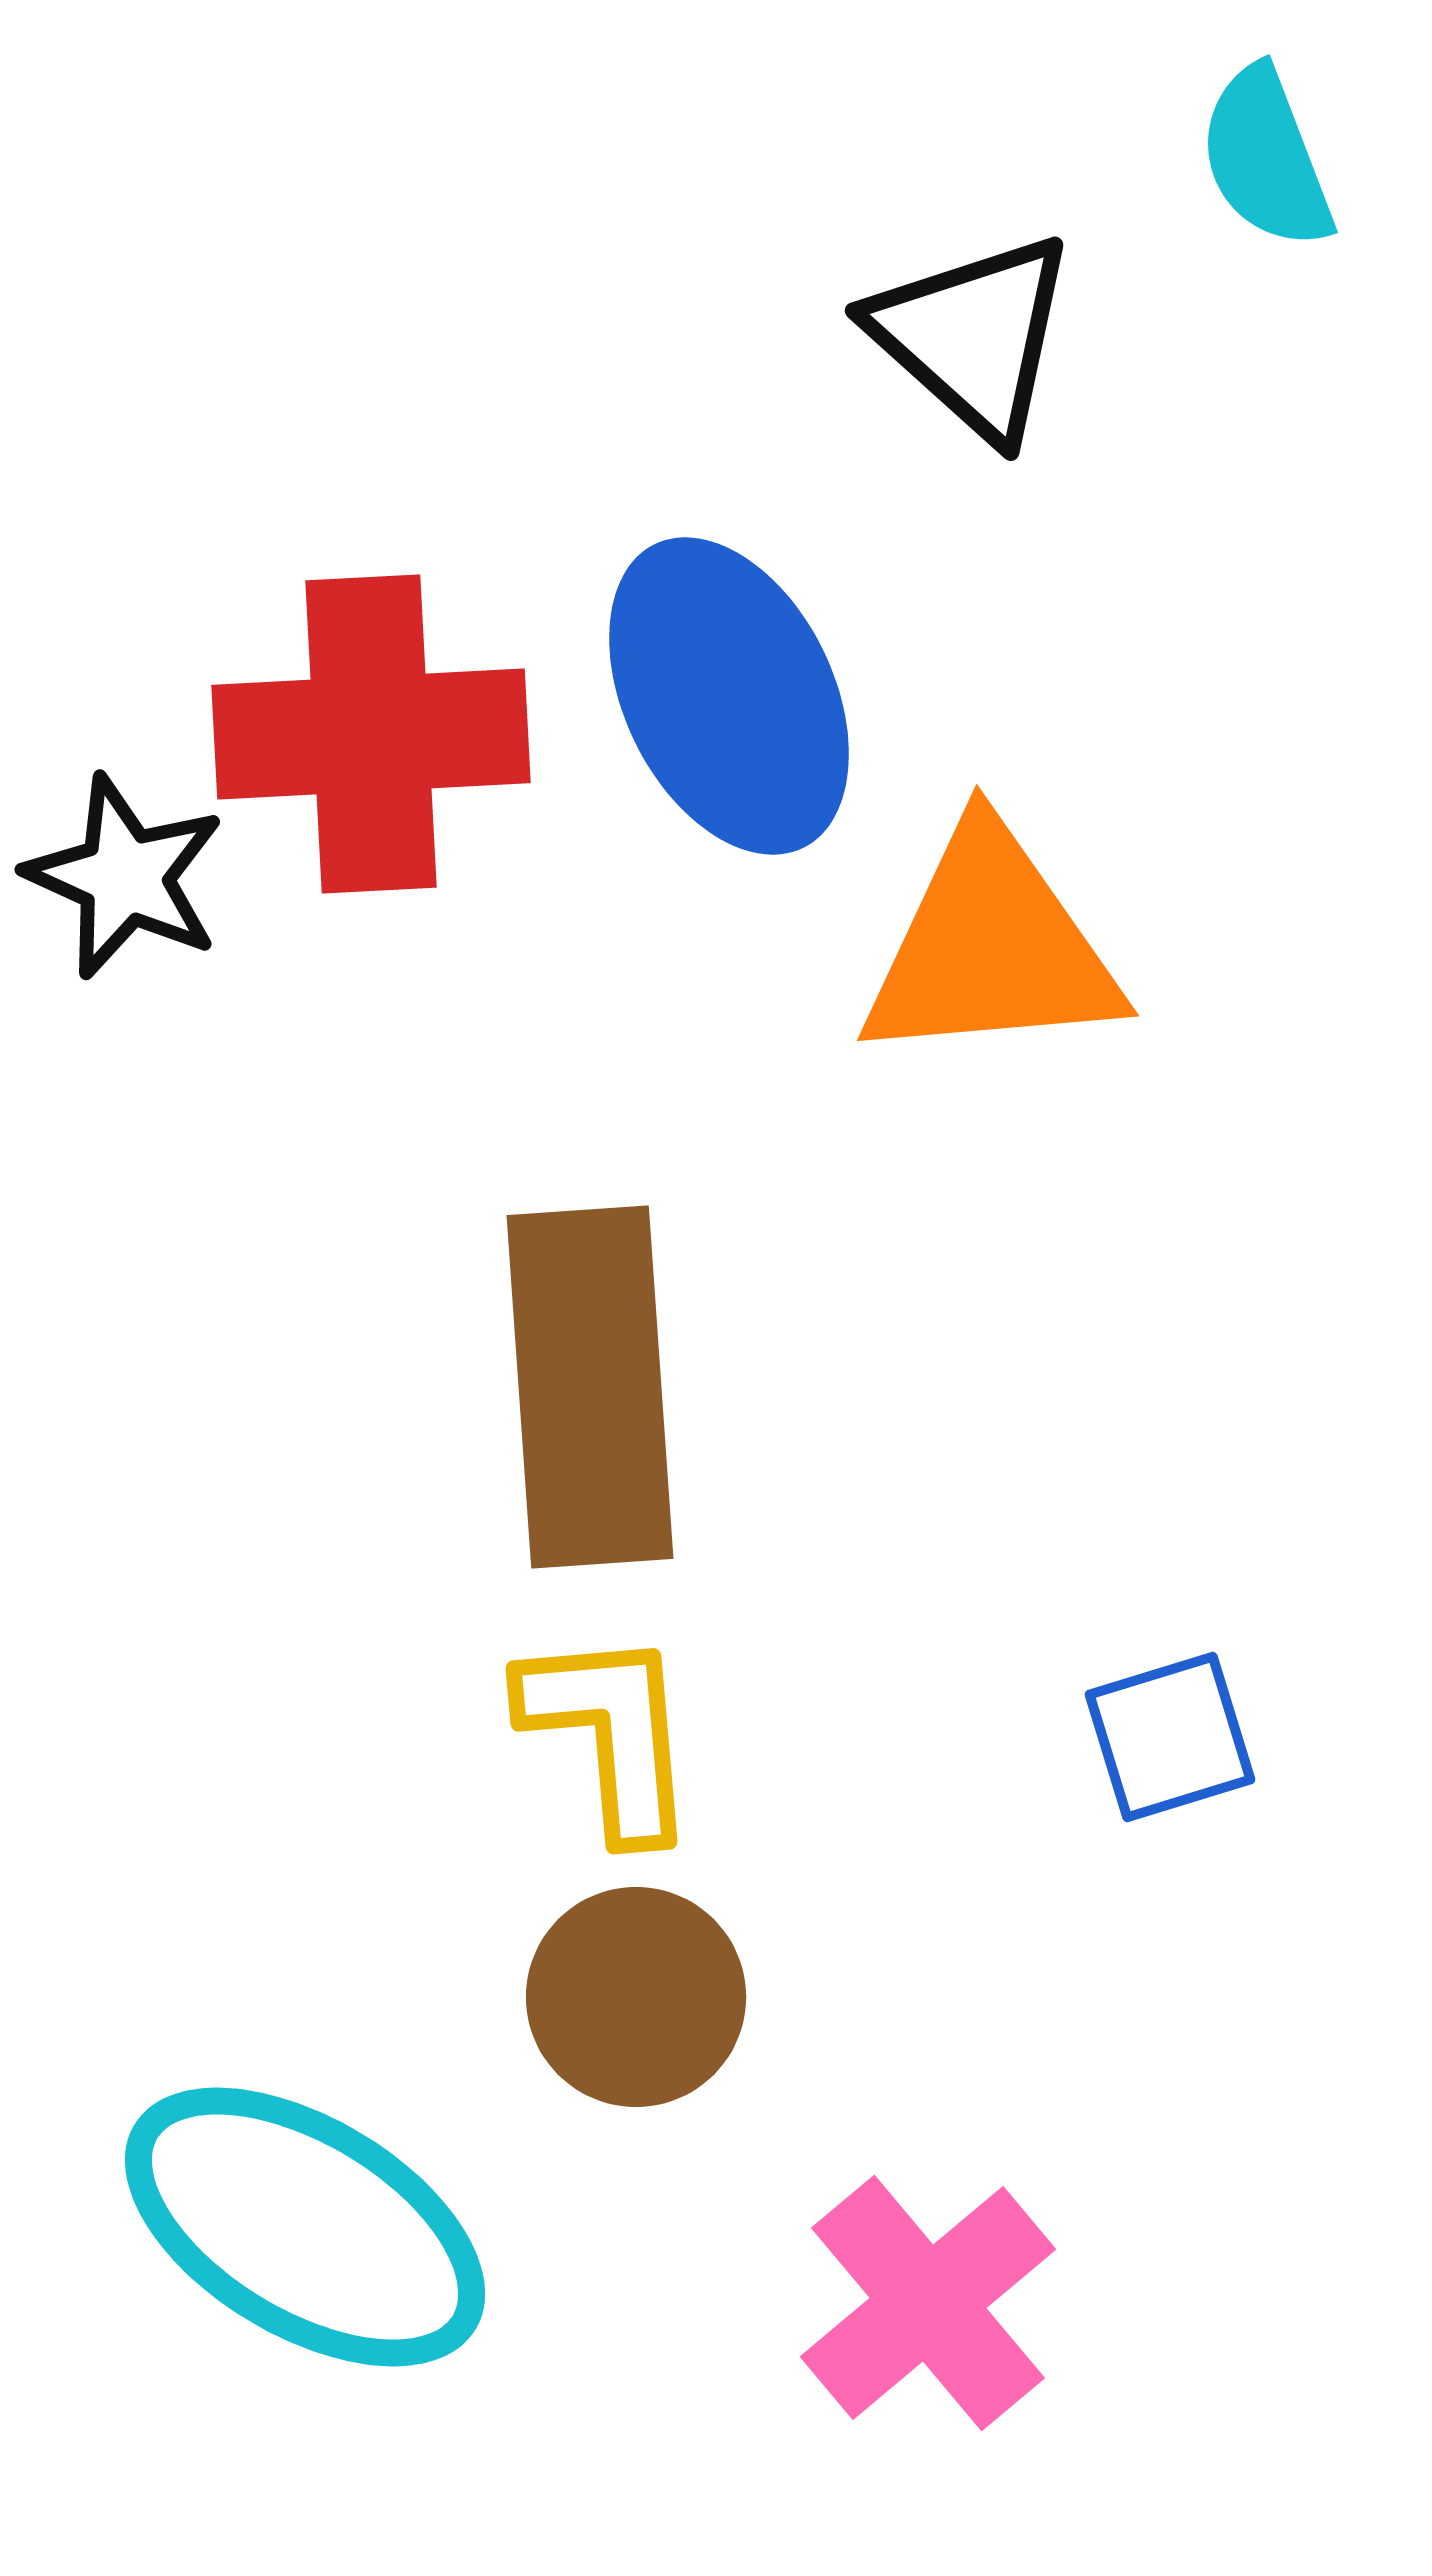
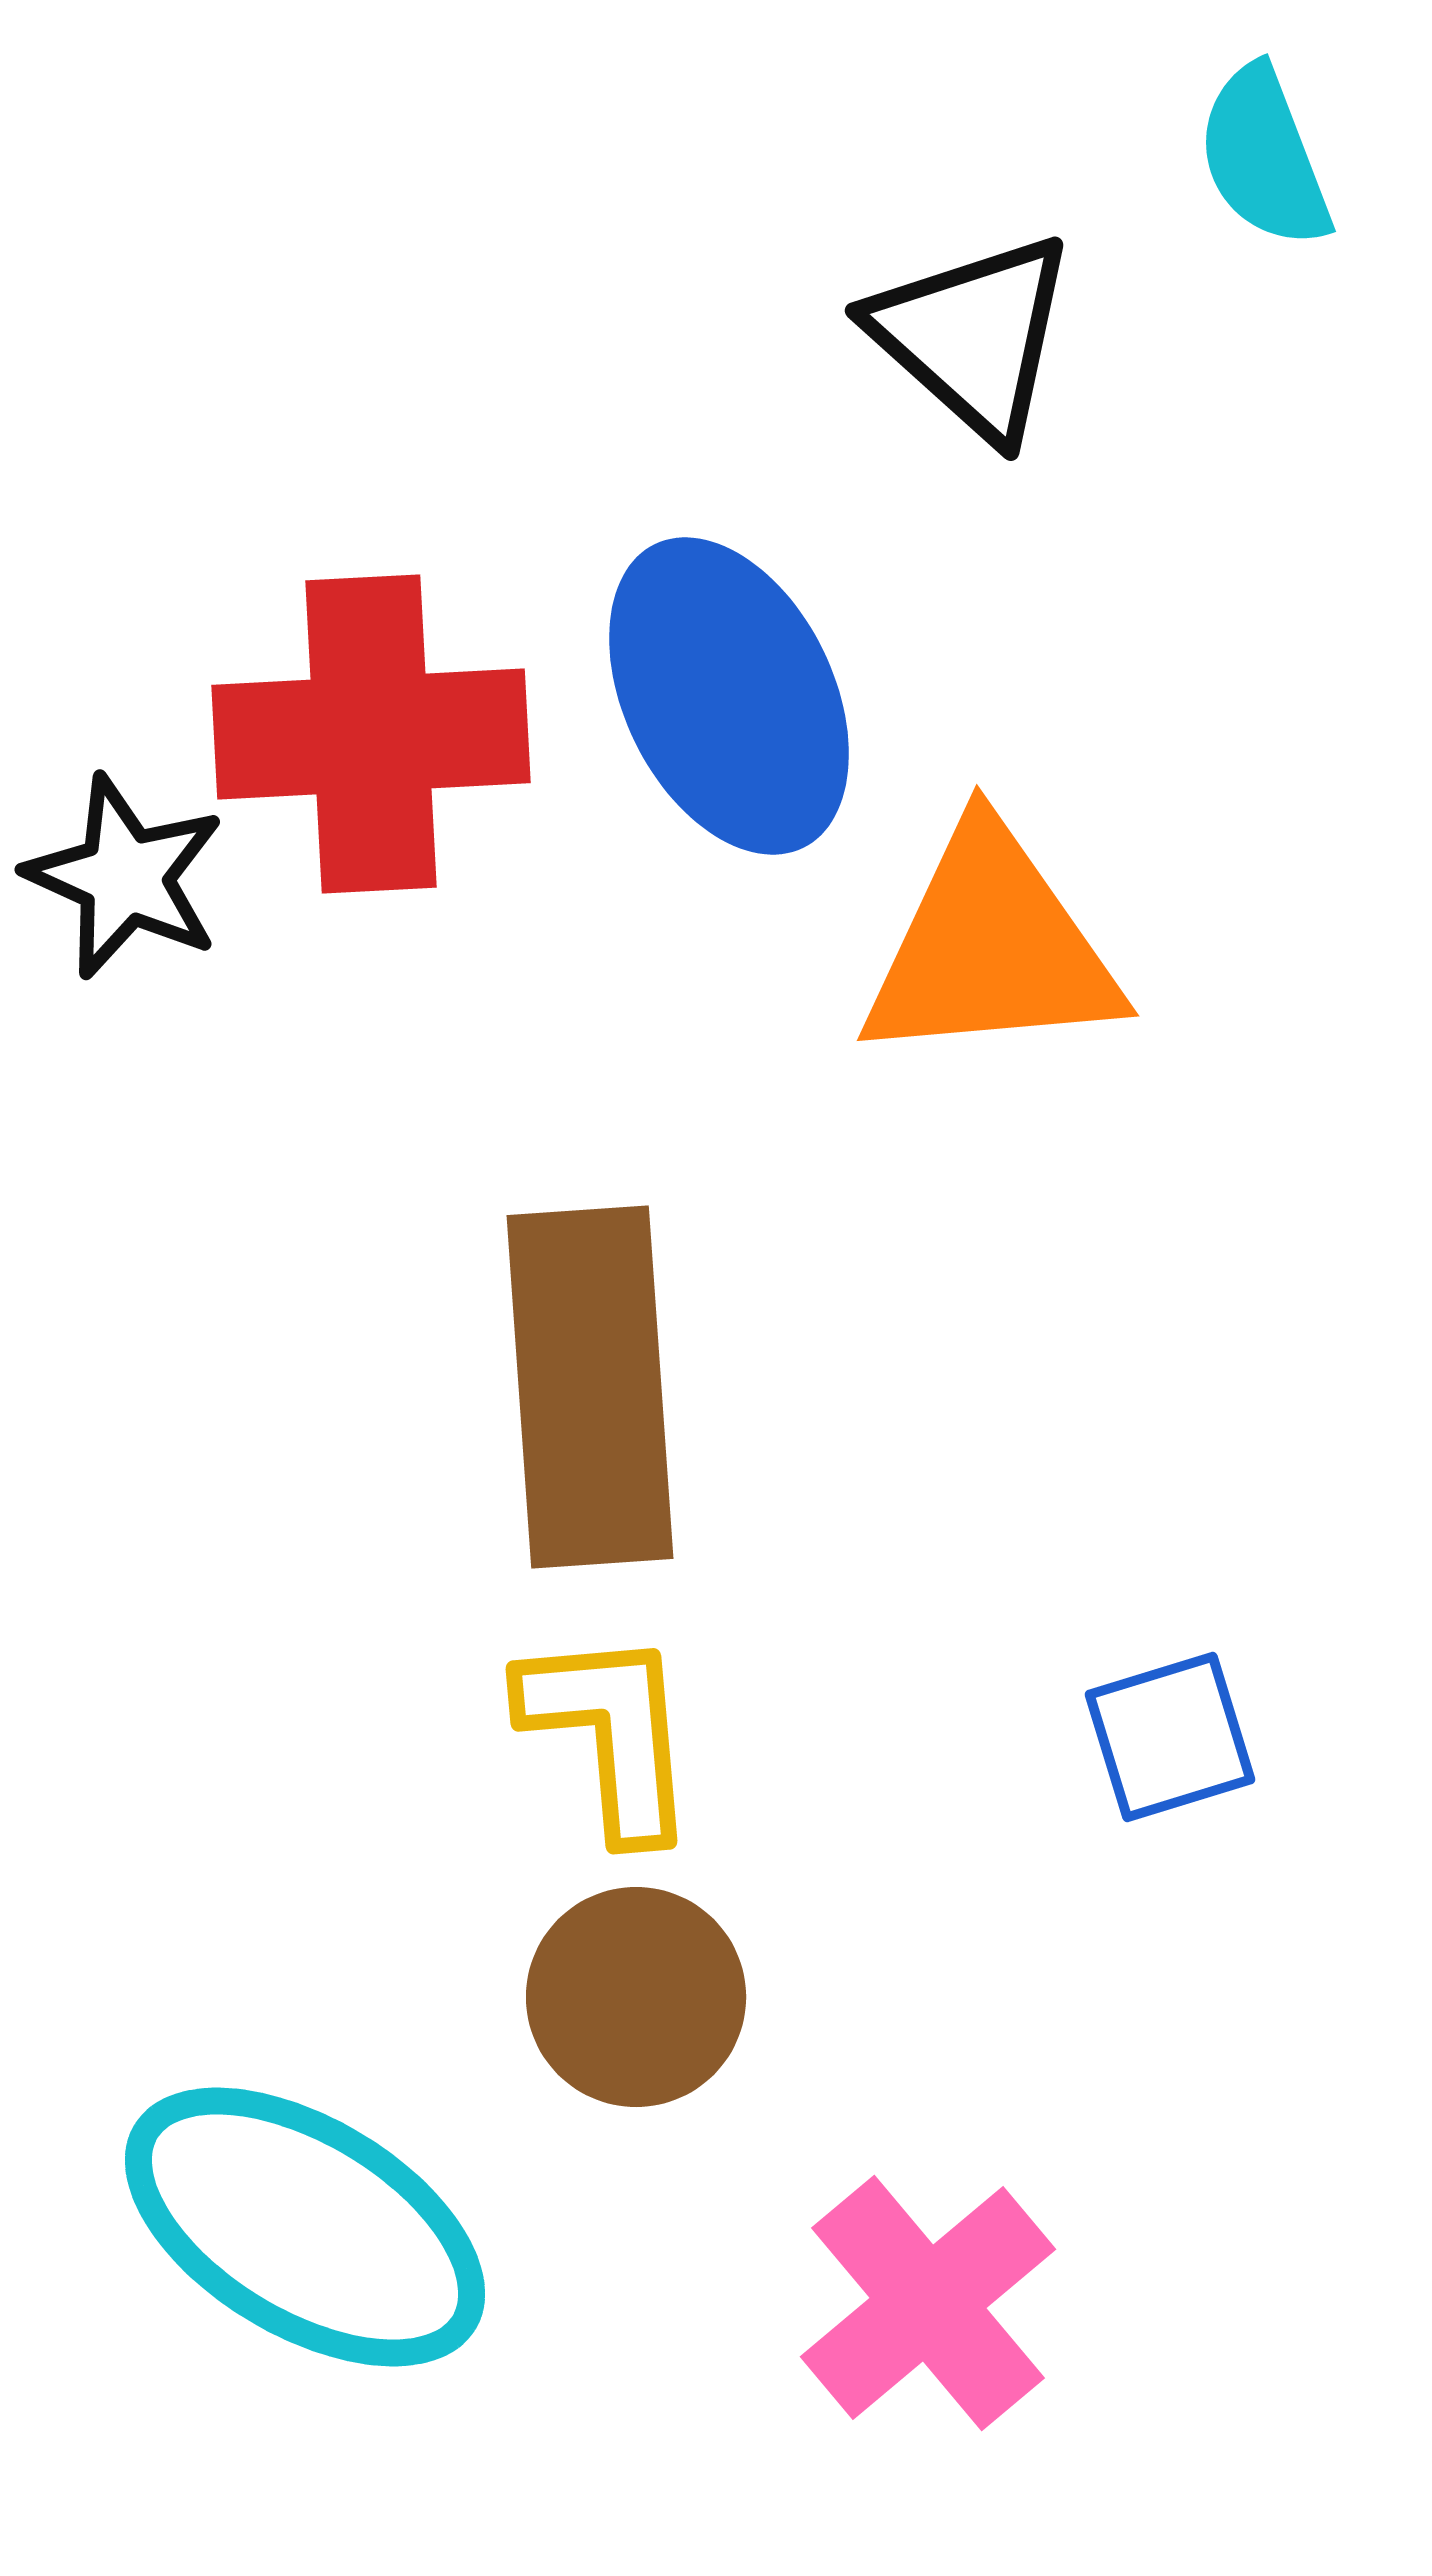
cyan semicircle: moved 2 px left, 1 px up
